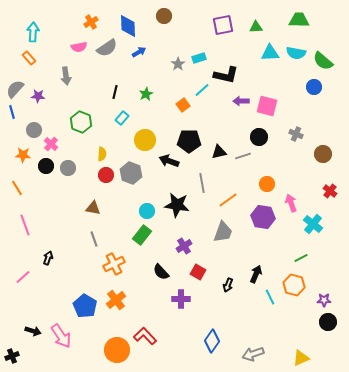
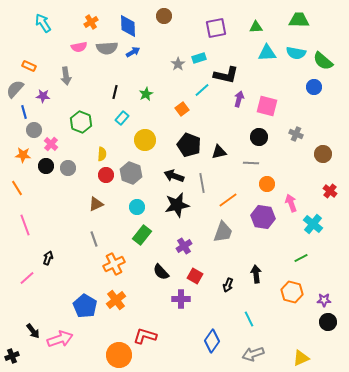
purple square at (223, 25): moved 7 px left, 3 px down
cyan arrow at (33, 32): moved 10 px right, 9 px up; rotated 36 degrees counterclockwise
gray semicircle at (107, 48): rotated 30 degrees clockwise
blue arrow at (139, 52): moved 6 px left
cyan triangle at (270, 53): moved 3 px left
orange rectangle at (29, 58): moved 8 px down; rotated 24 degrees counterclockwise
purple star at (38, 96): moved 5 px right
purple arrow at (241, 101): moved 2 px left, 2 px up; rotated 105 degrees clockwise
orange square at (183, 105): moved 1 px left, 4 px down
blue line at (12, 112): moved 12 px right
black pentagon at (189, 141): moved 4 px down; rotated 20 degrees clockwise
gray line at (243, 156): moved 8 px right, 7 px down; rotated 21 degrees clockwise
black arrow at (169, 161): moved 5 px right, 15 px down
black star at (177, 205): rotated 20 degrees counterclockwise
brown triangle at (93, 208): moved 3 px right, 4 px up; rotated 35 degrees counterclockwise
cyan circle at (147, 211): moved 10 px left, 4 px up
red square at (198, 272): moved 3 px left, 4 px down
black arrow at (256, 274): rotated 30 degrees counterclockwise
pink line at (23, 277): moved 4 px right, 1 px down
orange hexagon at (294, 285): moved 2 px left, 7 px down
cyan line at (270, 297): moved 21 px left, 22 px down
black arrow at (33, 331): rotated 35 degrees clockwise
pink arrow at (61, 336): moved 1 px left, 3 px down; rotated 75 degrees counterclockwise
red L-shape at (145, 336): rotated 30 degrees counterclockwise
orange circle at (117, 350): moved 2 px right, 5 px down
